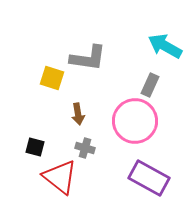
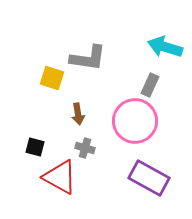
cyan arrow: moved 1 px down; rotated 12 degrees counterclockwise
red triangle: rotated 9 degrees counterclockwise
